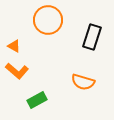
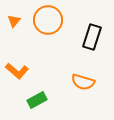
orange triangle: moved 25 px up; rotated 40 degrees clockwise
